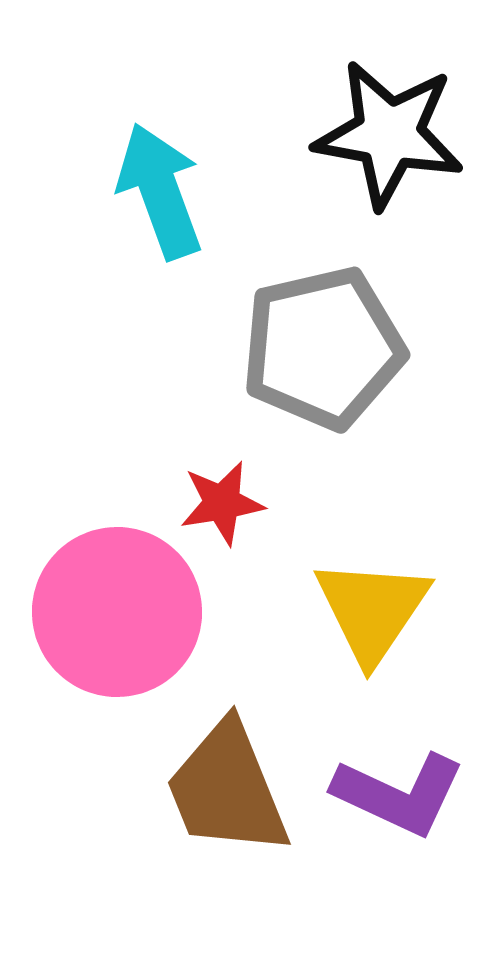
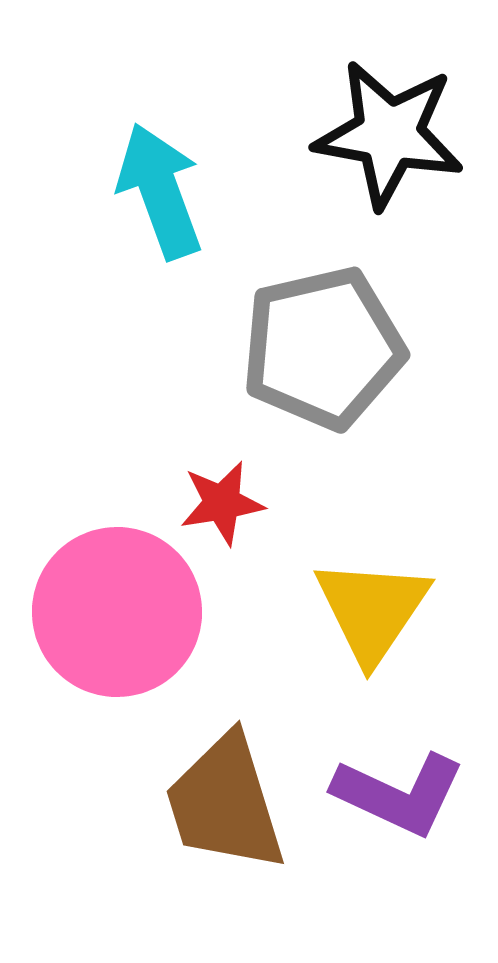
brown trapezoid: moved 2 px left, 14 px down; rotated 5 degrees clockwise
